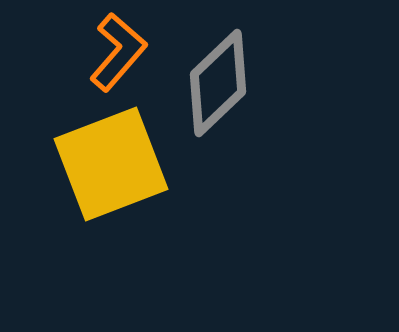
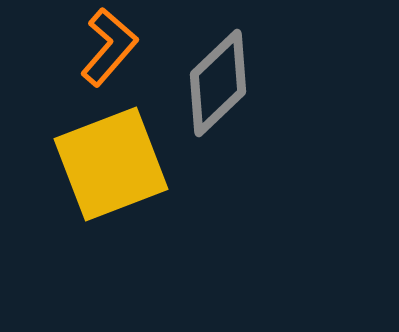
orange L-shape: moved 9 px left, 5 px up
